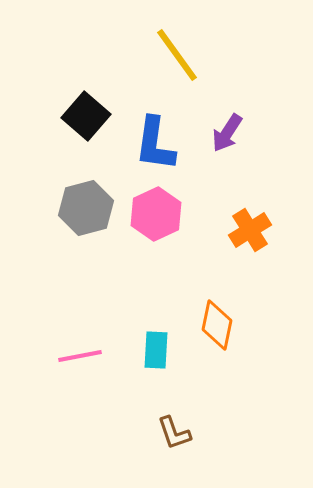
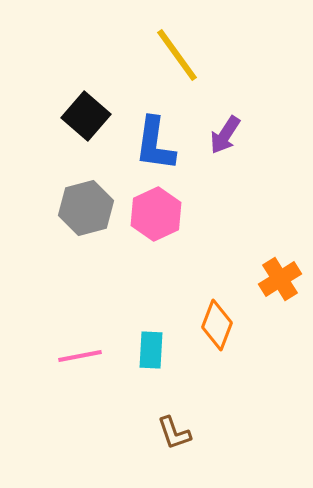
purple arrow: moved 2 px left, 2 px down
orange cross: moved 30 px right, 49 px down
orange diamond: rotated 9 degrees clockwise
cyan rectangle: moved 5 px left
